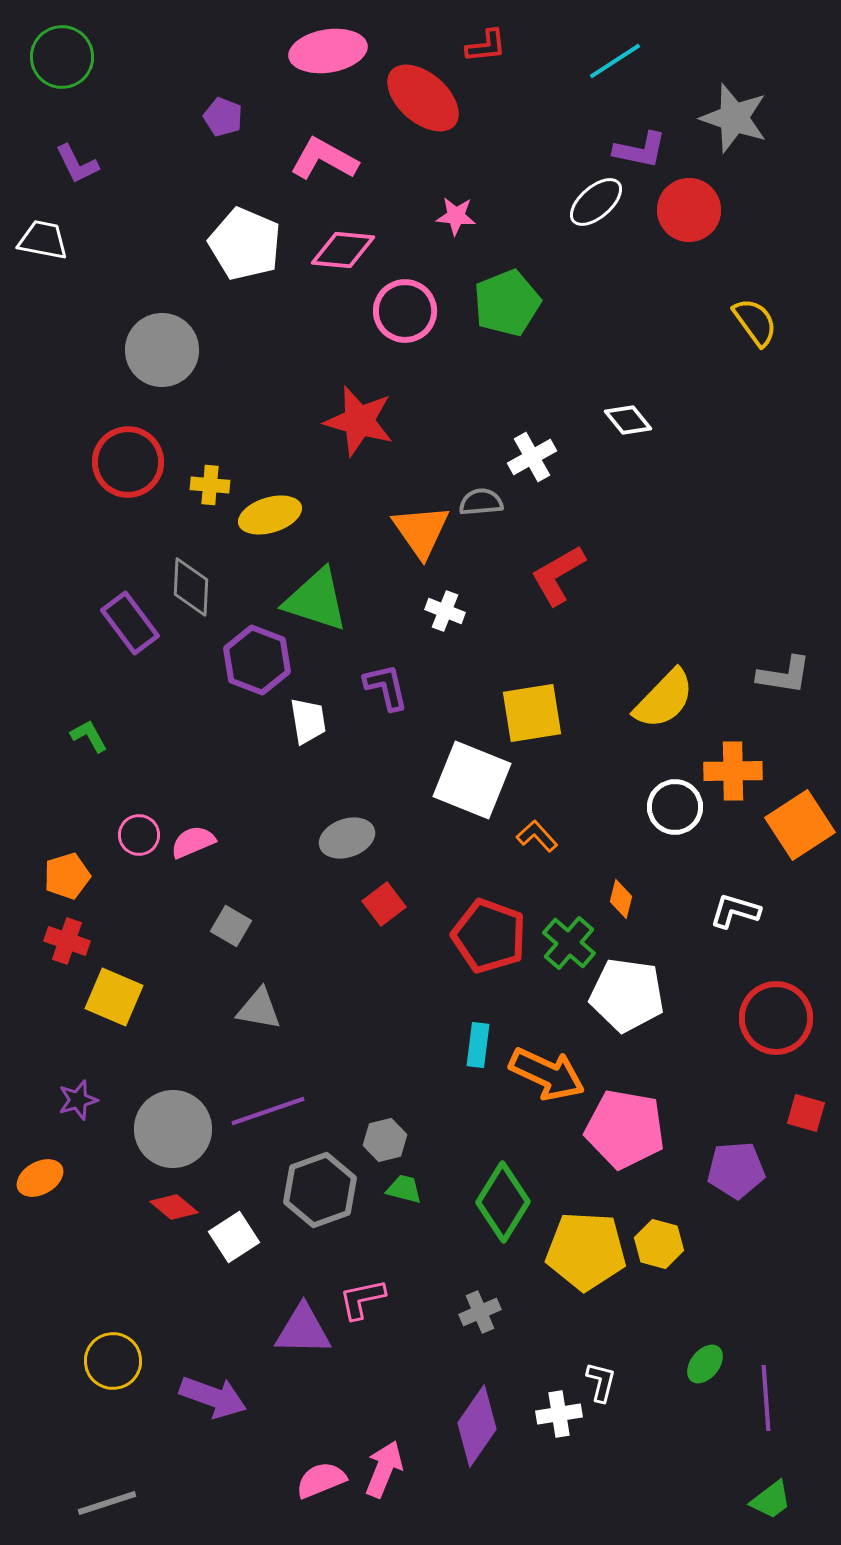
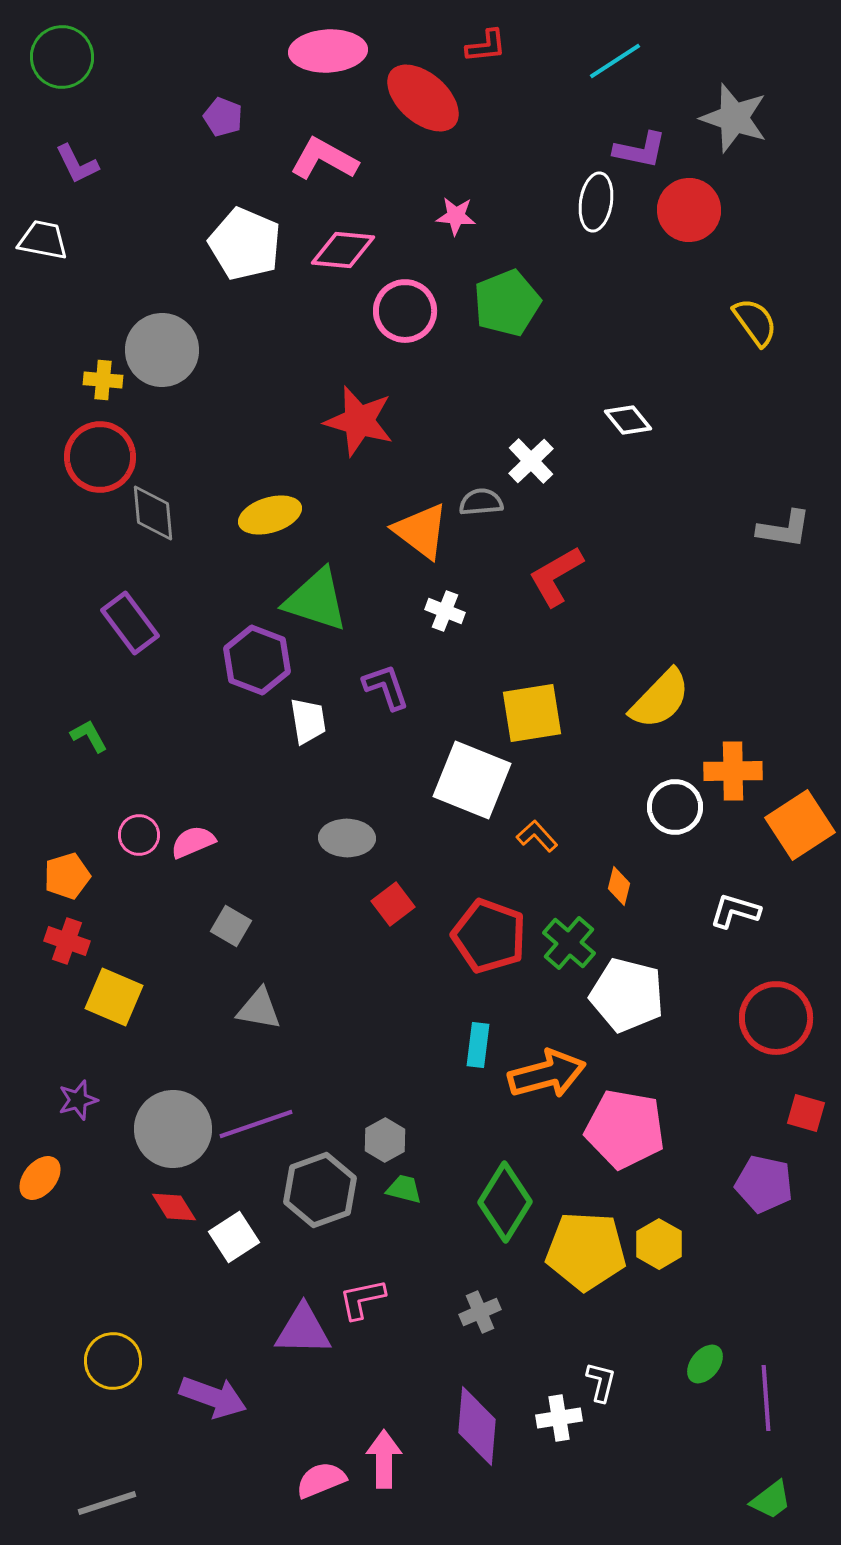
pink ellipse at (328, 51): rotated 6 degrees clockwise
white ellipse at (596, 202): rotated 40 degrees counterclockwise
white cross at (532, 457): moved 1 px left, 4 px down; rotated 15 degrees counterclockwise
red circle at (128, 462): moved 28 px left, 5 px up
yellow cross at (210, 485): moved 107 px left, 105 px up
orange triangle at (421, 531): rotated 18 degrees counterclockwise
red L-shape at (558, 575): moved 2 px left, 1 px down
gray diamond at (191, 587): moved 38 px left, 74 px up; rotated 8 degrees counterclockwise
gray L-shape at (784, 675): moved 146 px up
purple L-shape at (386, 687): rotated 6 degrees counterclockwise
yellow semicircle at (664, 699): moved 4 px left
gray ellipse at (347, 838): rotated 20 degrees clockwise
orange diamond at (621, 899): moved 2 px left, 13 px up
red square at (384, 904): moved 9 px right
white pentagon at (627, 995): rotated 6 degrees clockwise
orange arrow at (547, 1074): rotated 40 degrees counterclockwise
purple line at (268, 1111): moved 12 px left, 13 px down
gray hexagon at (385, 1140): rotated 15 degrees counterclockwise
purple pentagon at (736, 1170): moved 28 px right, 14 px down; rotated 16 degrees clockwise
orange ellipse at (40, 1178): rotated 21 degrees counterclockwise
green diamond at (503, 1202): moved 2 px right
red diamond at (174, 1207): rotated 18 degrees clockwise
yellow hexagon at (659, 1244): rotated 15 degrees clockwise
white cross at (559, 1414): moved 4 px down
purple diamond at (477, 1426): rotated 30 degrees counterclockwise
pink arrow at (384, 1469): moved 10 px up; rotated 22 degrees counterclockwise
